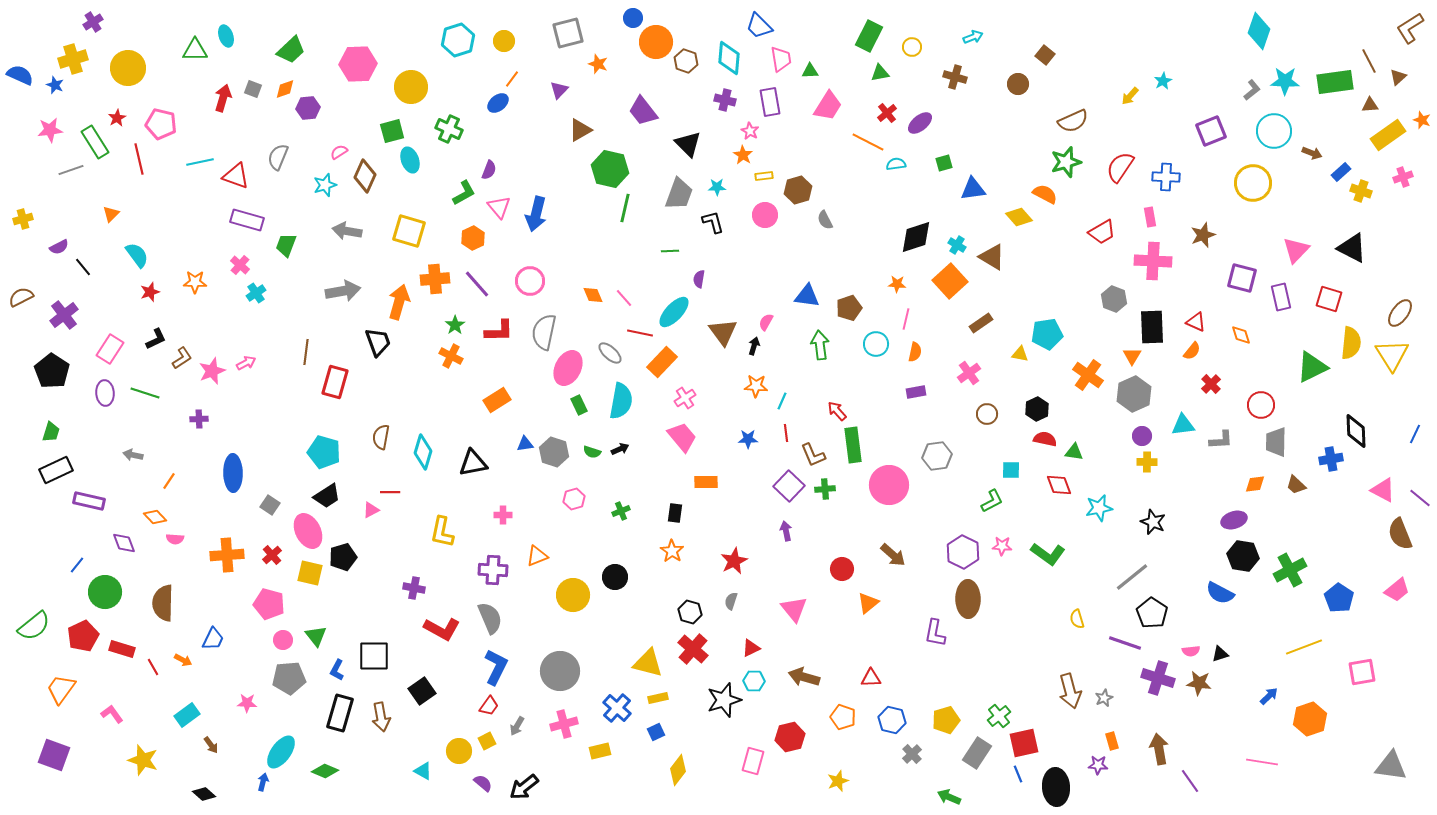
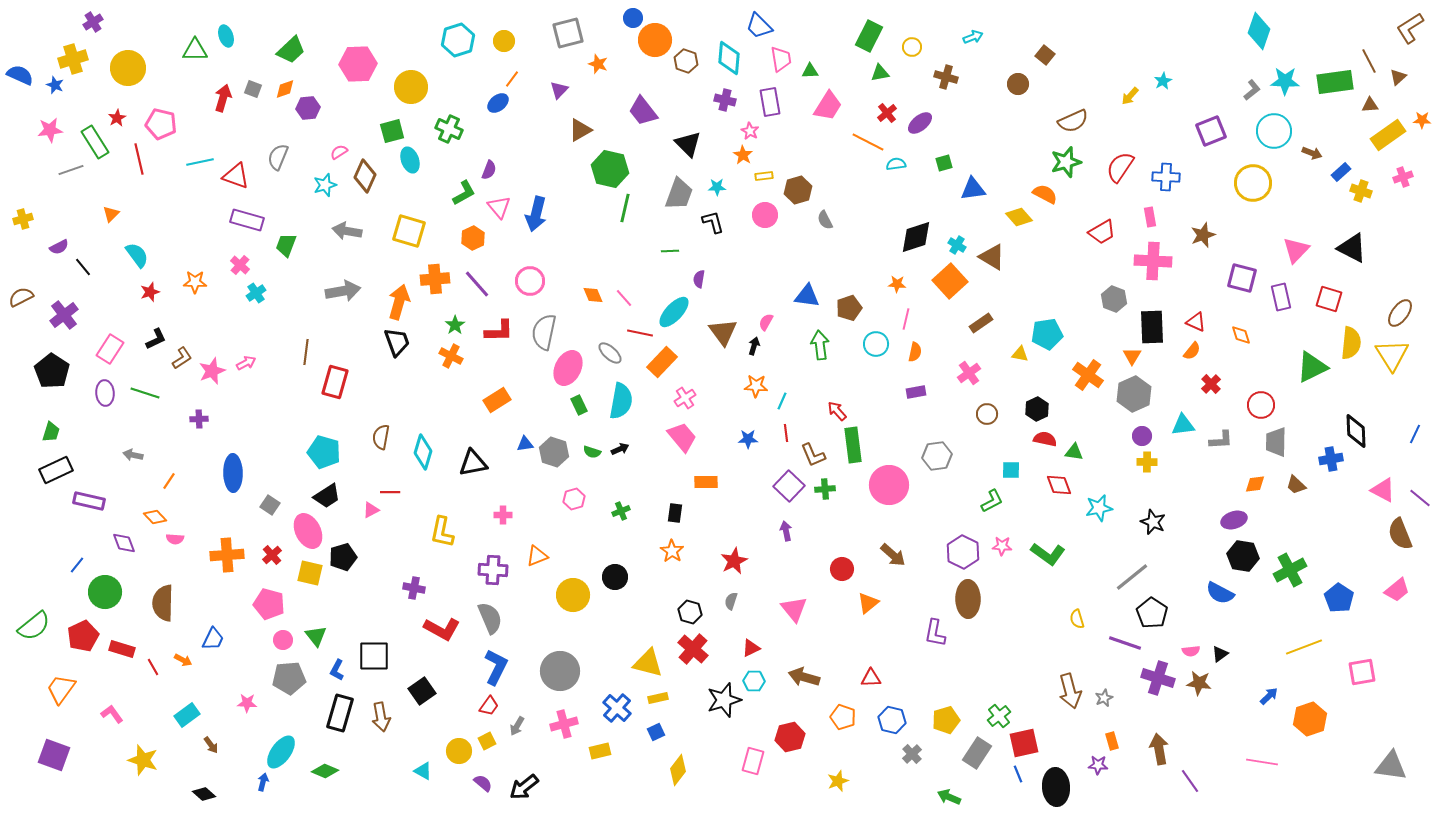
orange circle at (656, 42): moved 1 px left, 2 px up
brown cross at (955, 77): moved 9 px left
orange star at (1422, 120): rotated 18 degrees counterclockwise
black trapezoid at (378, 342): moved 19 px right
black triangle at (1220, 654): rotated 18 degrees counterclockwise
